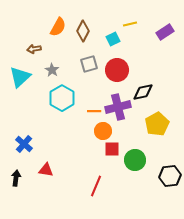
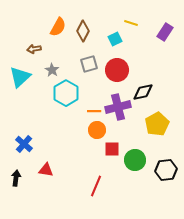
yellow line: moved 1 px right, 1 px up; rotated 32 degrees clockwise
purple rectangle: rotated 24 degrees counterclockwise
cyan square: moved 2 px right
cyan hexagon: moved 4 px right, 5 px up
orange circle: moved 6 px left, 1 px up
black hexagon: moved 4 px left, 6 px up
